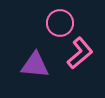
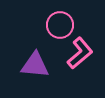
pink circle: moved 2 px down
